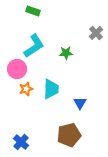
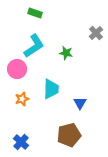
green rectangle: moved 2 px right, 2 px down
green star: rotated 16 degrees clockwise
orange star: moved 4 px left, 10 px down
